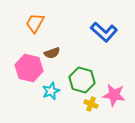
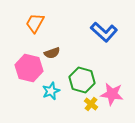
pink star: moved 2 px left, 1 px up
yellow cross: rotated 16 degrees clockwise
